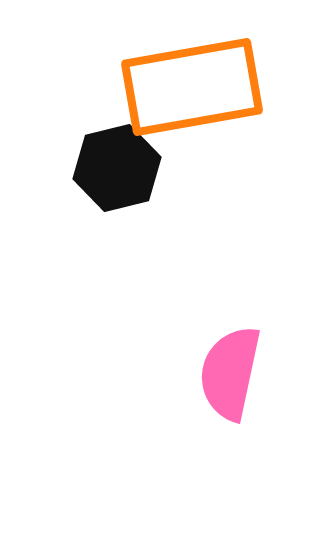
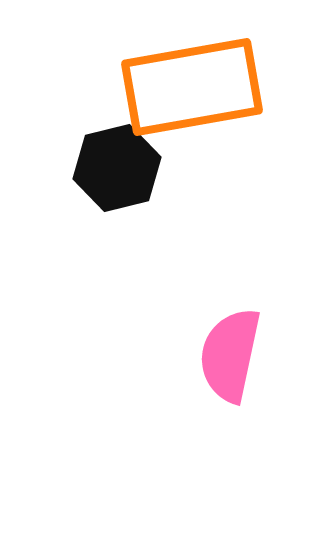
pink semicircle: moved 18 px up
